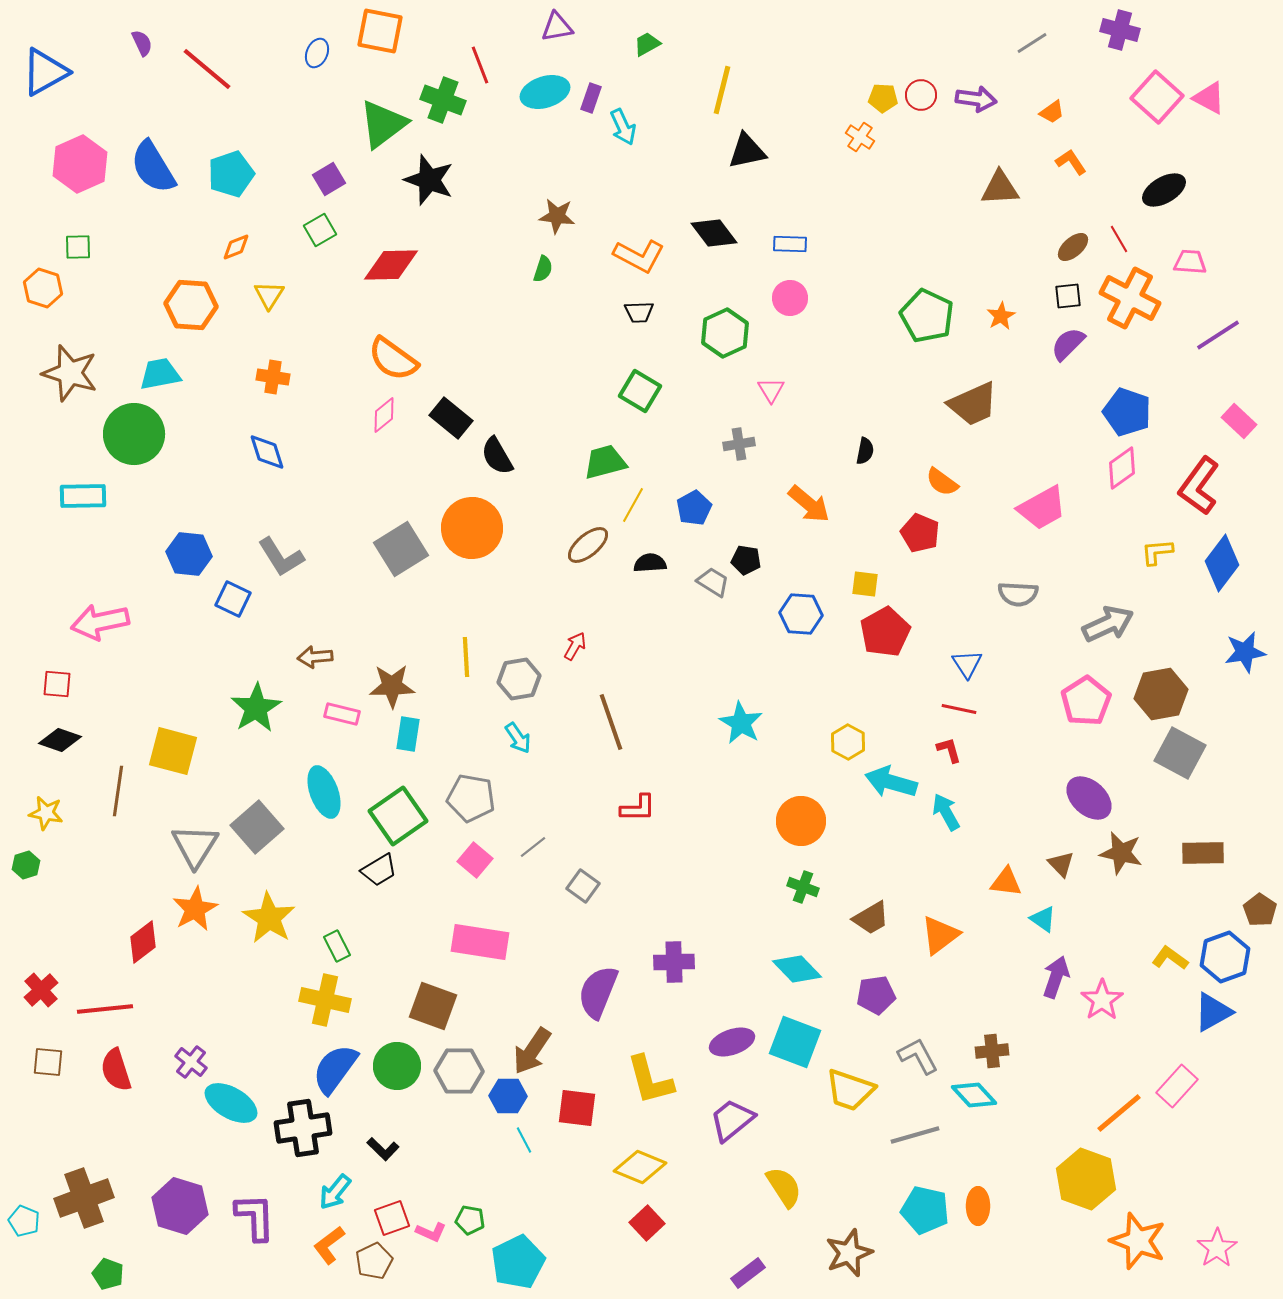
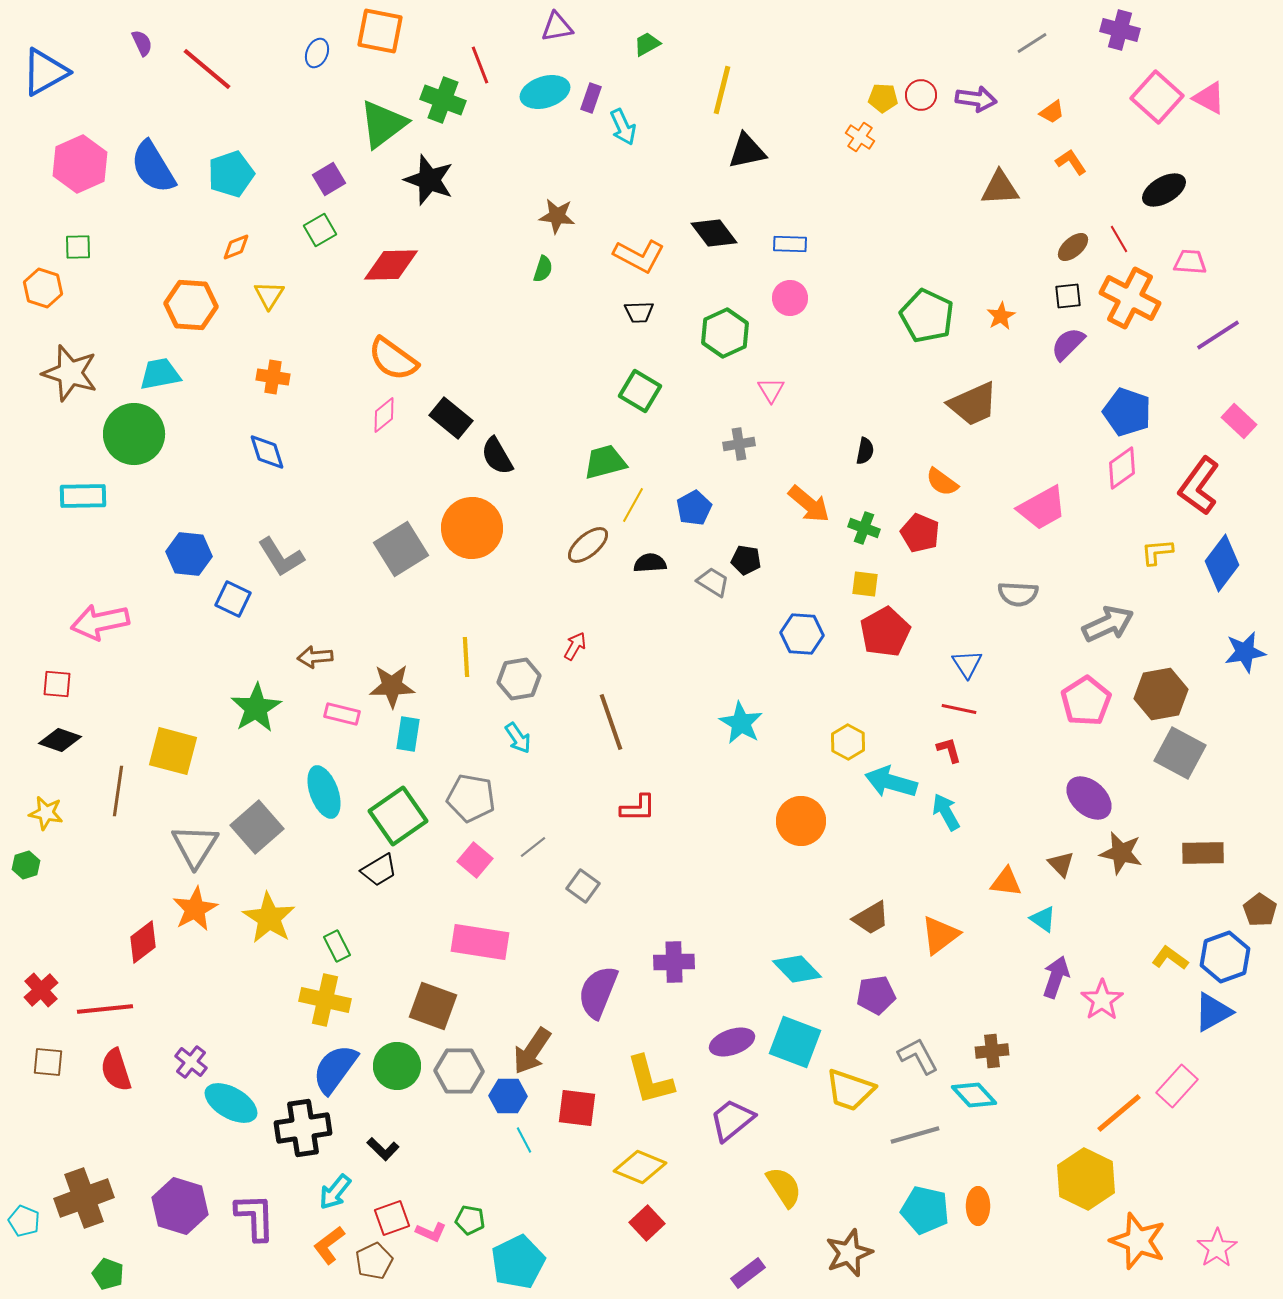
blue hexagon at (801, 614): moved 1 px right, 20 px down
green cross at (803, 887): moved 61 px right, 359 px up
yellow hexagon at (1086, 1179): rotated 6 degrees clockwise
